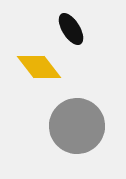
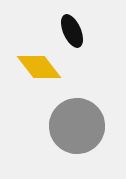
black ellipse: moved 1 px right, 2 px down; rotated 8 degrees clockwise
